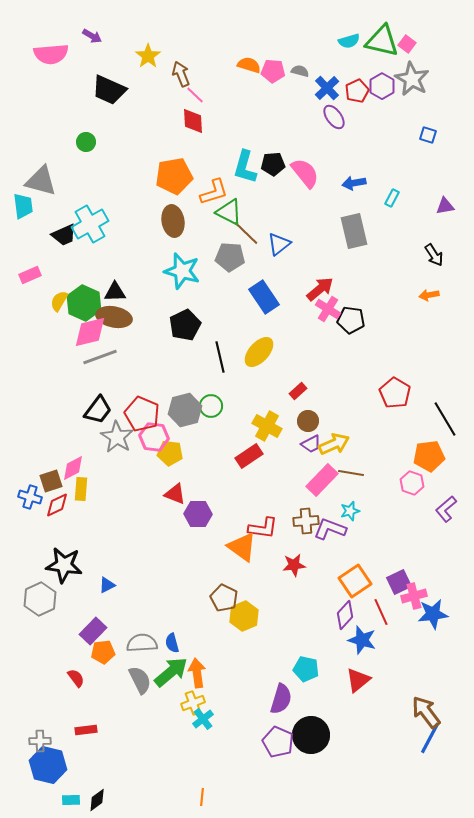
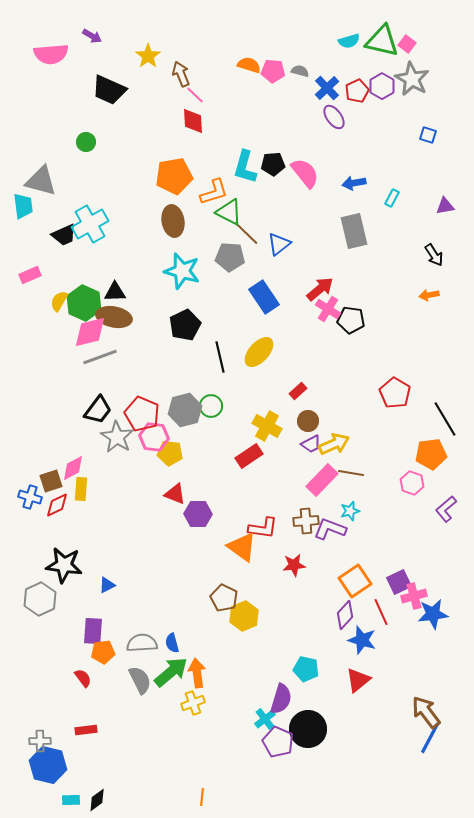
orange pentagon at (429, 456): moved 2 px right, 2 px up
purple rectangle at (93, 631): rotated 40 degrees counterclockwise
red semicircle at (76, 678): moved 7 px right
cyan cross at (203, 719): moved 62 px right
black circle at (311, 735): moved 3 px left, 6 px up
